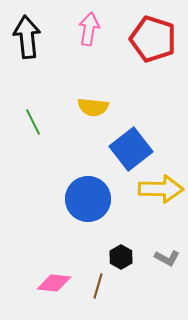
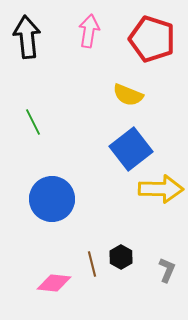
pink arrow: moved 2 px down
red pentagon: moved 1 px left
yellow semicircle: moved 35 px right, 12 px up; rotated 16 degrees clockwise
blue circle: moved 36 px left
gray L-shape: moved 12 px down; rotated 95 degrees counterclockwise
brown line: moved 6 px left, 22 px up; rotated 30 degrees counterclockwise
